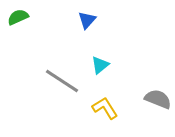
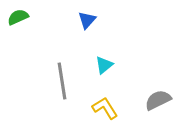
cyan triangle: moved 4 px right
gray line: rotated 48 degrees clockwise
gray semicircle: moved 1 px down; rotated 48 degrees counterclockwise
